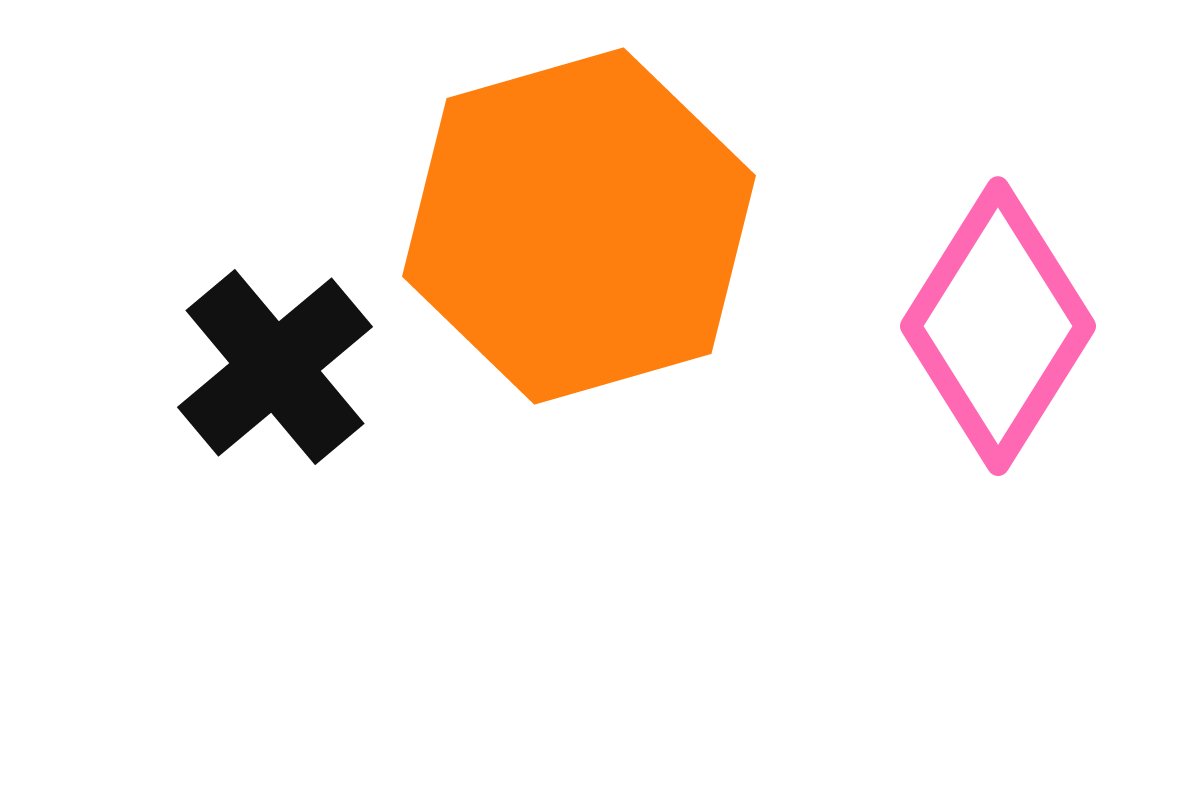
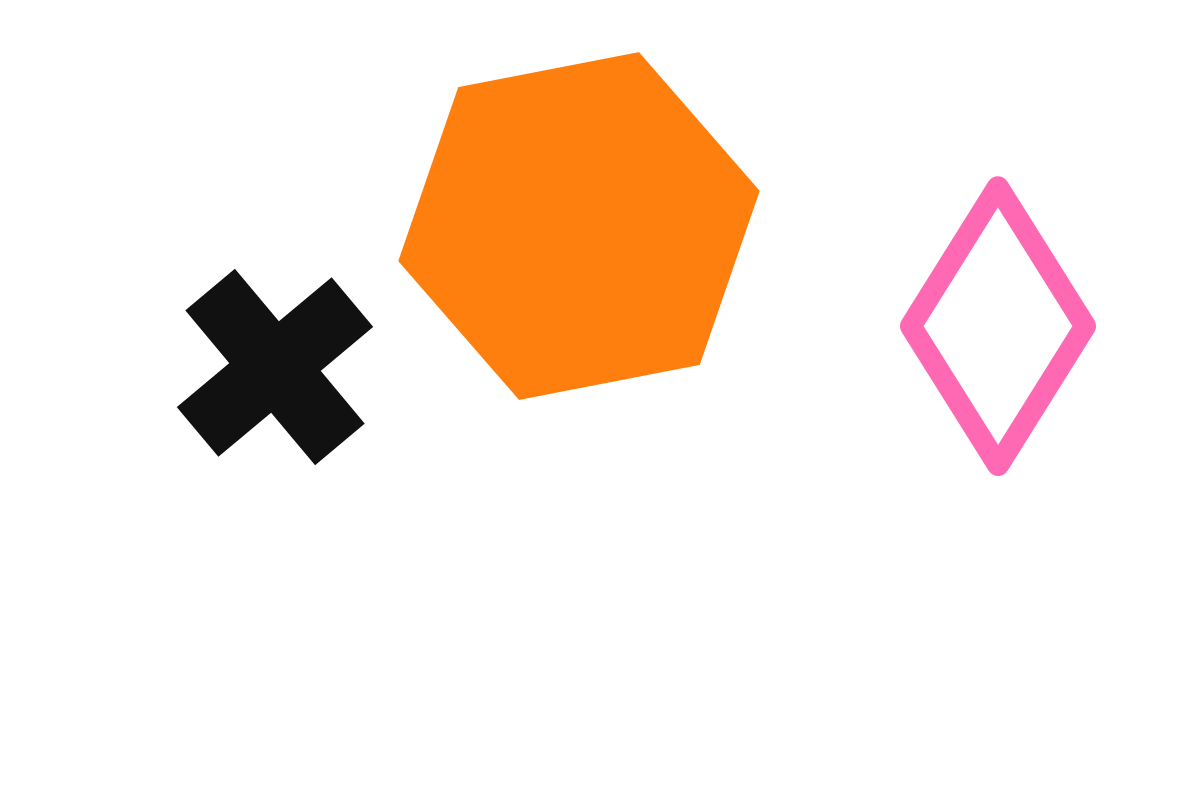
orange hexagon: rotated 5 degrees clockwise
